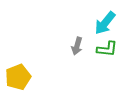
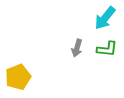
cyan arrow: moved 5 px up
gray arrow: moved 2 px down
